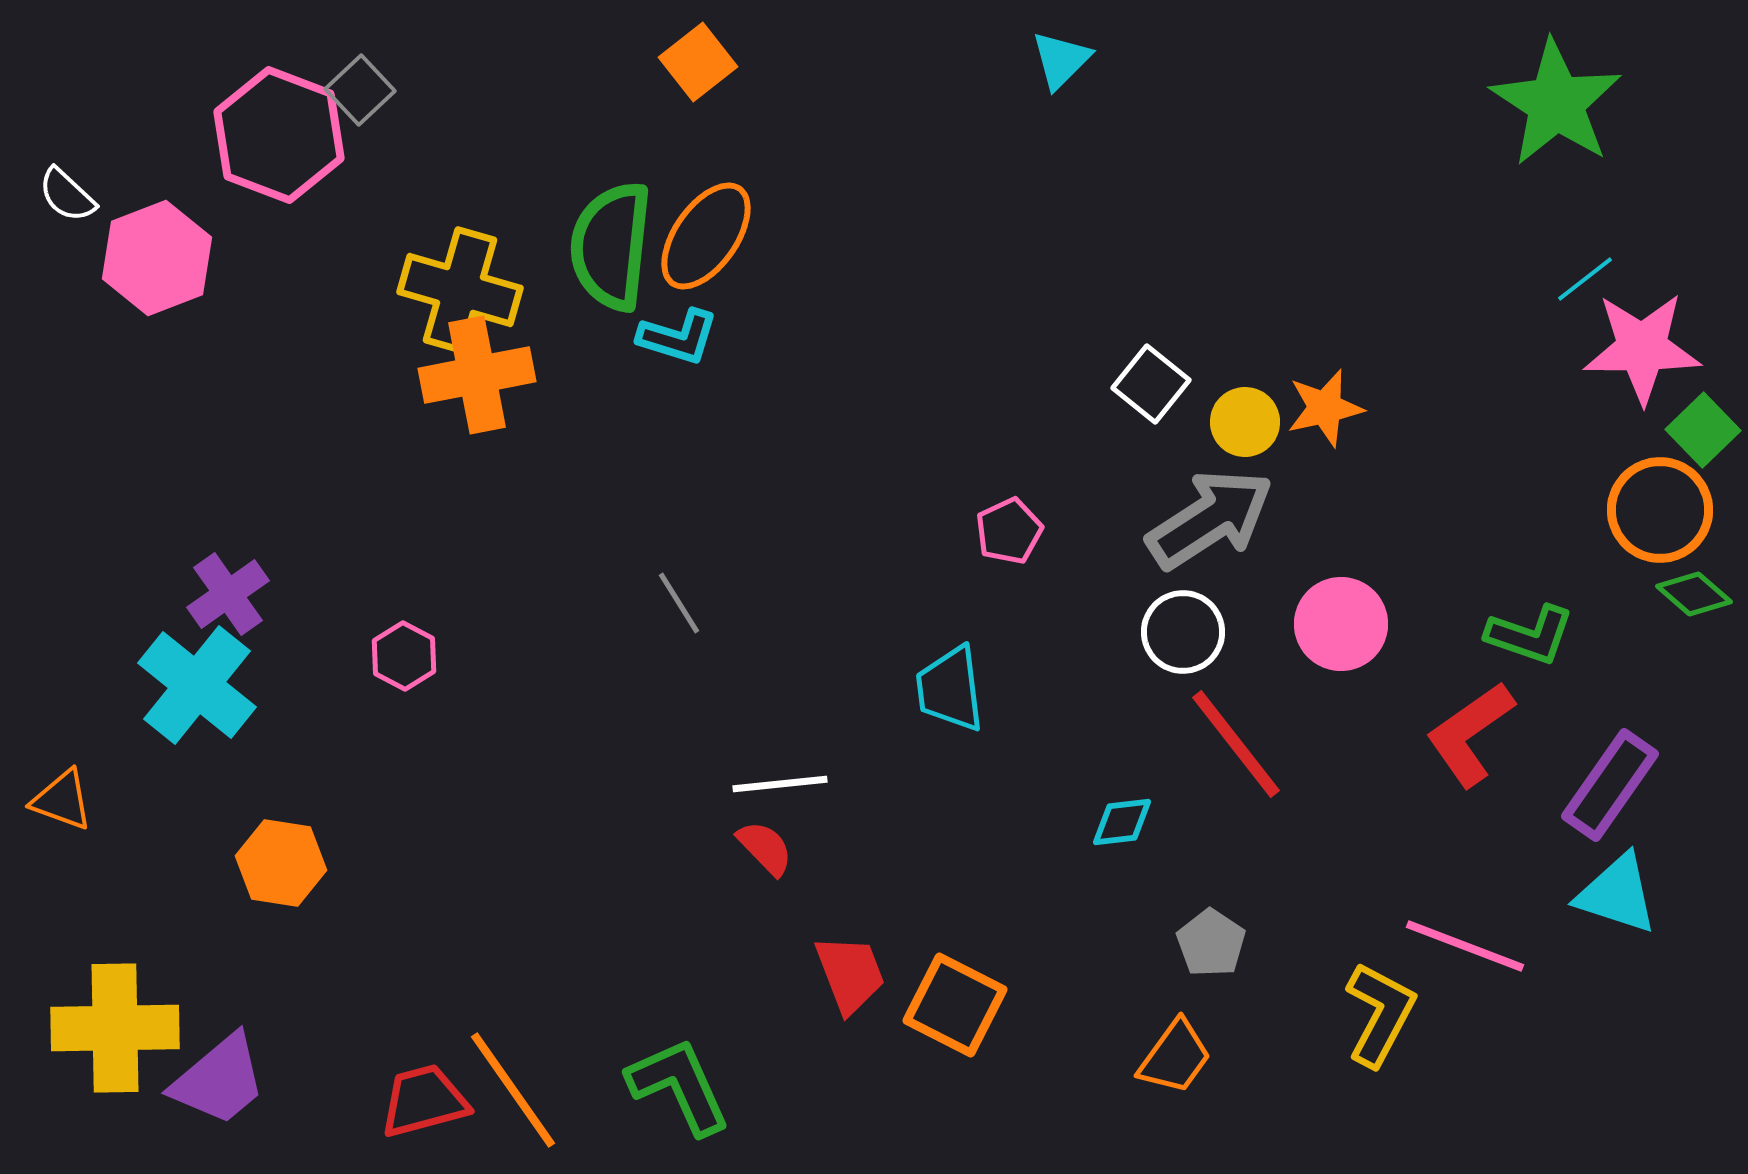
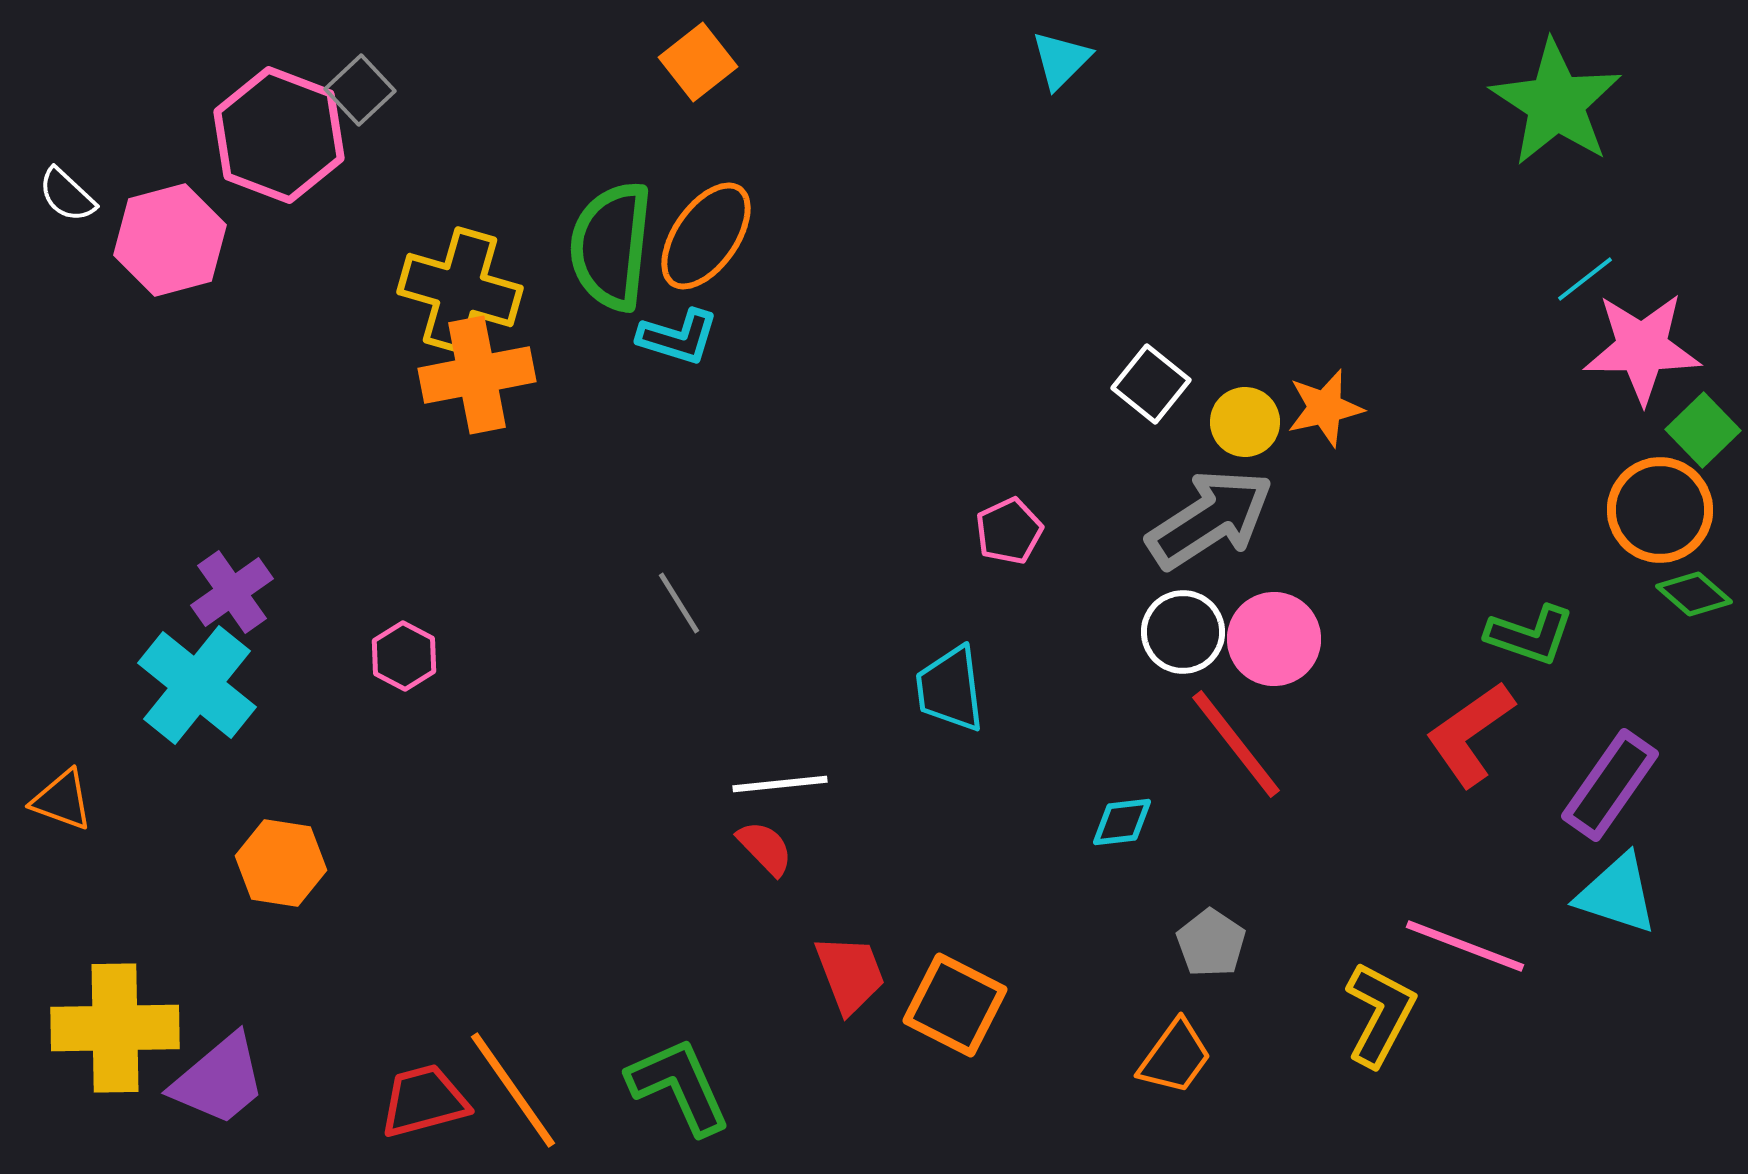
pink hexagon at (157, 258): moved 13 px right, 18 px up; rotated 6 degrees clockwise
purple cross at (228, 594): moved 4 px right, 2 px up
pink circle at (1341, 624): moved 67 px left, 15 px down
